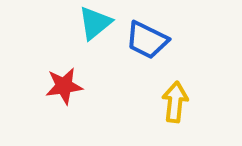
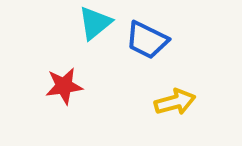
yellow arrow: rotated 69 degrees clockwise
